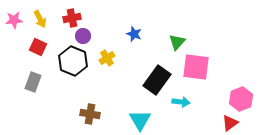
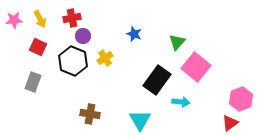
yellow cross: moved 2 px left
pink square: rotated 32 degrees clockwise
